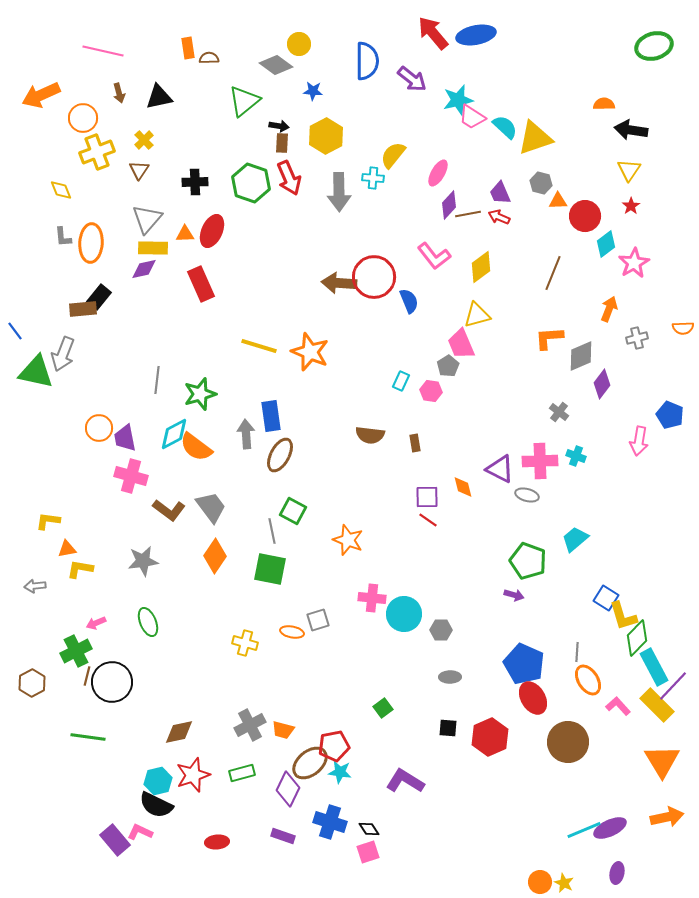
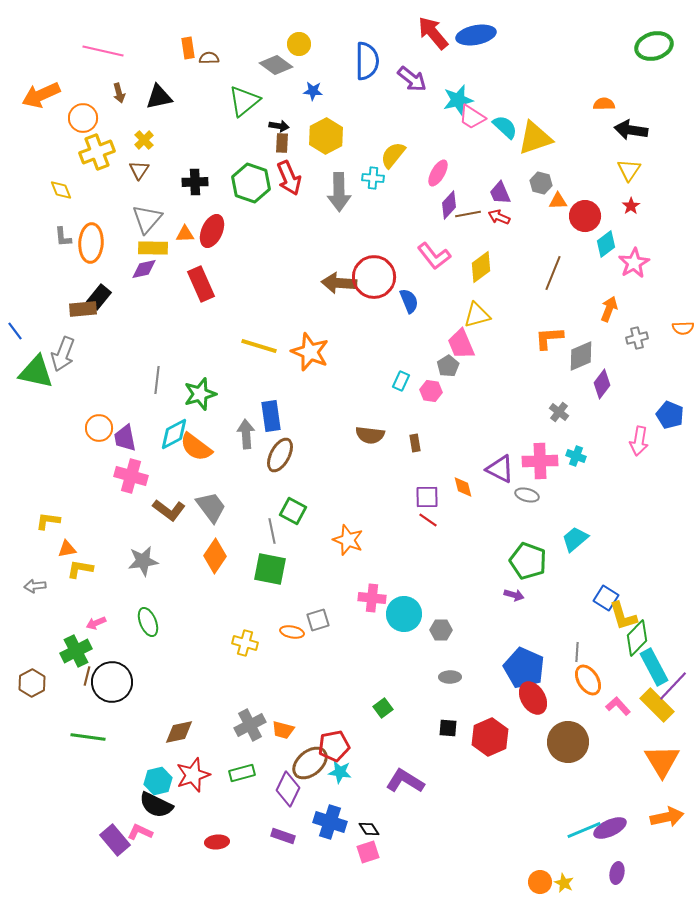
blue pentagon at (524, 664): moved 4 px down
